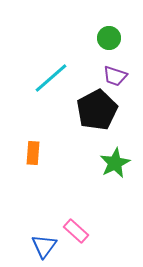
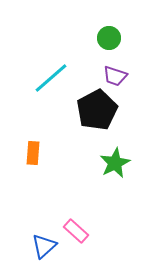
blue triangle: rotated 12 degrees clockwise
